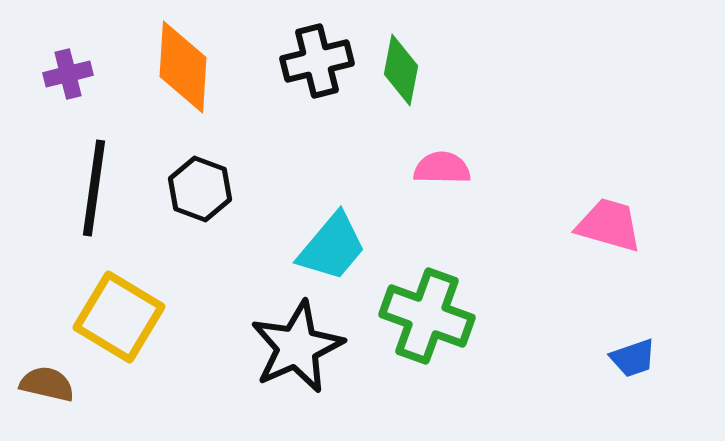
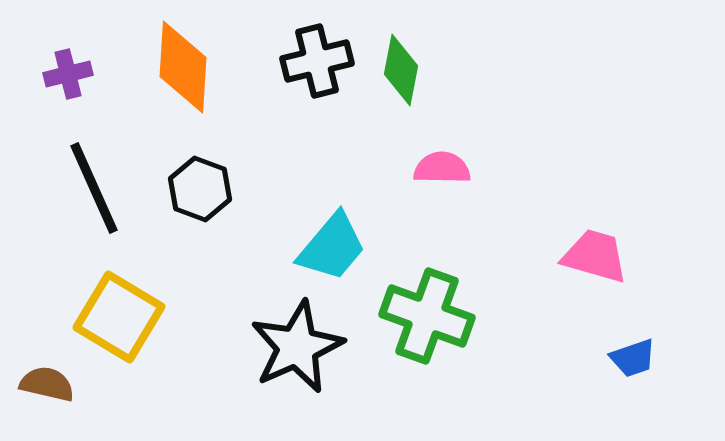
black line: rotated 32 degrees counterclockwise
pink trapezoid: moved 14 px left, 31 px down
